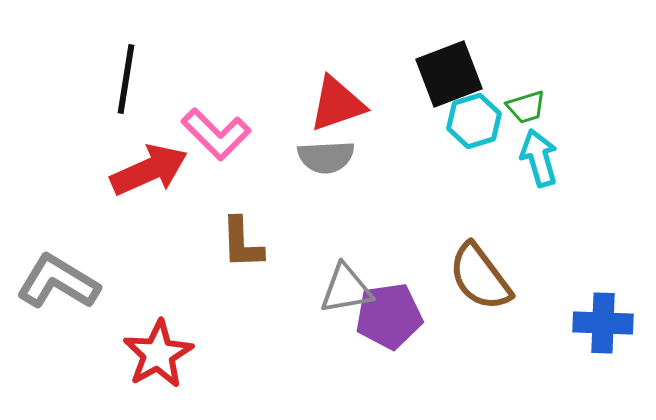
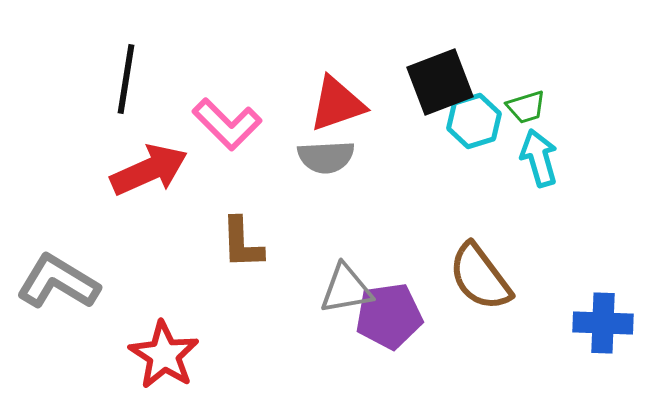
black square: moved 9 px left, 8 px down
pink L-shape: moved 11 px right, 10 px up
red star: moved 6 px right, 1 px down; rotated 10 degrees counterclockwise
